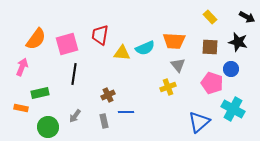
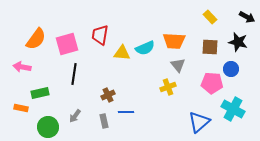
pink arrow: rotated 102 degrees counterclockwise
pink pentagon: rotated 15 degrees counterclockwise
